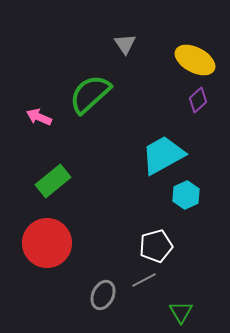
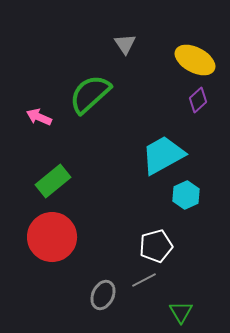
red circle: moved 5 px right, 6 px up
